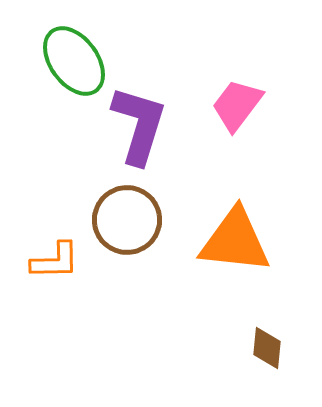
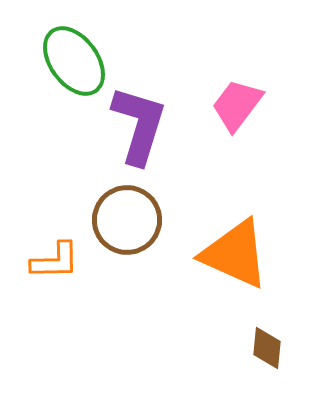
orange triangle: moved 13 px down; rotated 18 degrees clockwise
